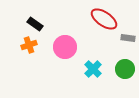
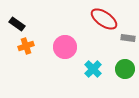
black rectangle: moved 18 px left
orange cross: moved 3 px left, 1 px down
